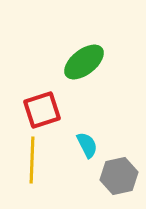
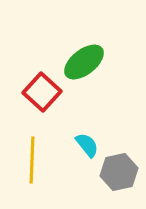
red square: moved 18 px up; rotated 30 degrees counterclockwise
cyan semicircle: rotated 12 degrees counterclockwise
gray hexagon: moved 4 px up
